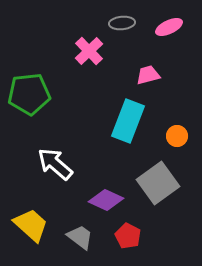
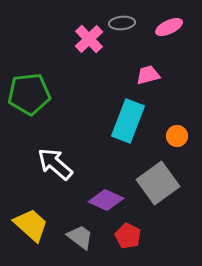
pink cross: moved 12 px up
